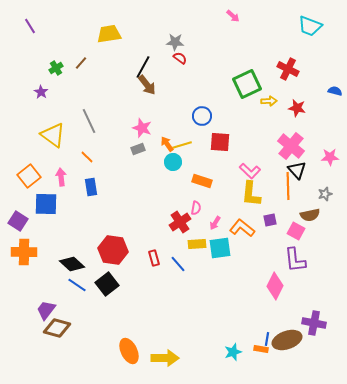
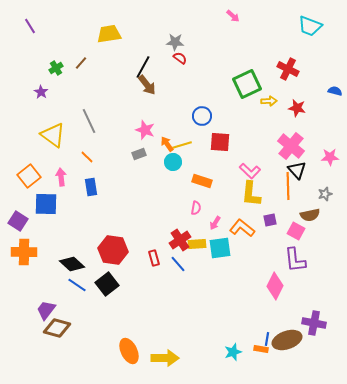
pink star at (142, 128): moved 3 px right, 2 px down
gray rectangle at (138, 149): moved 1 px right, 5 px down
red cross at (180, 222): moved 18 px down
